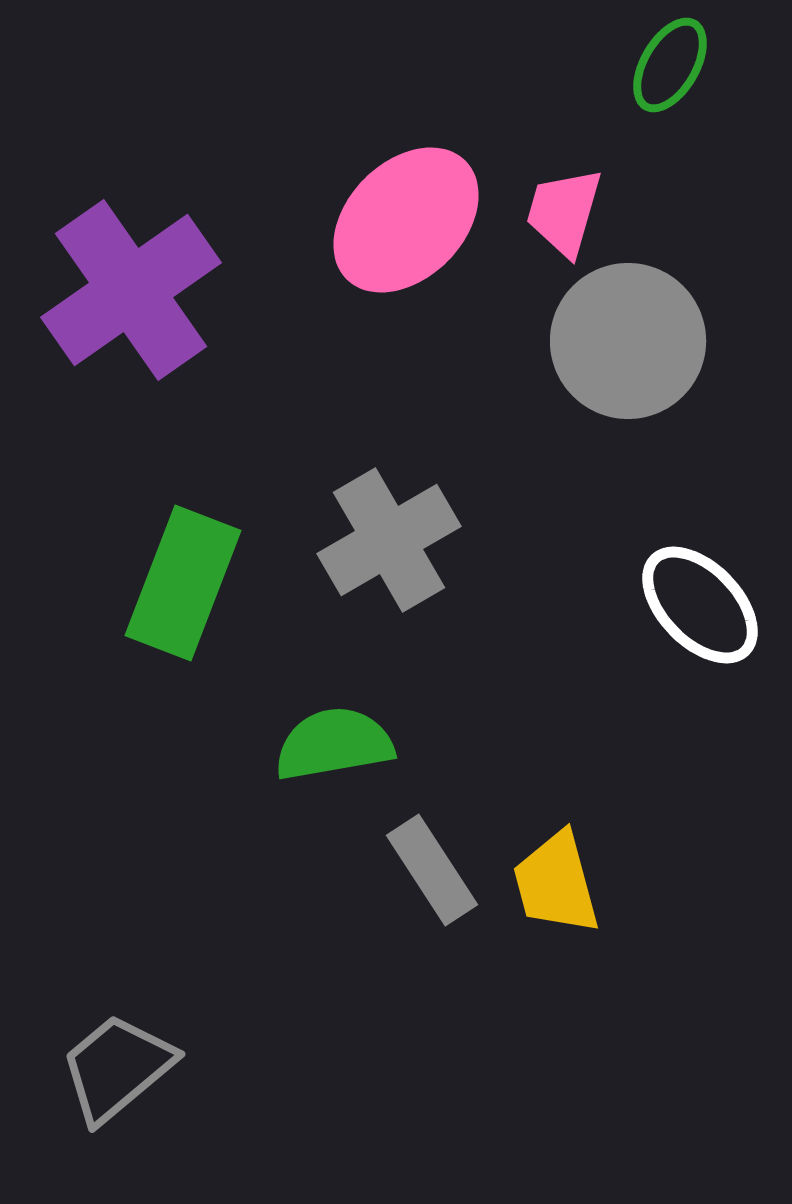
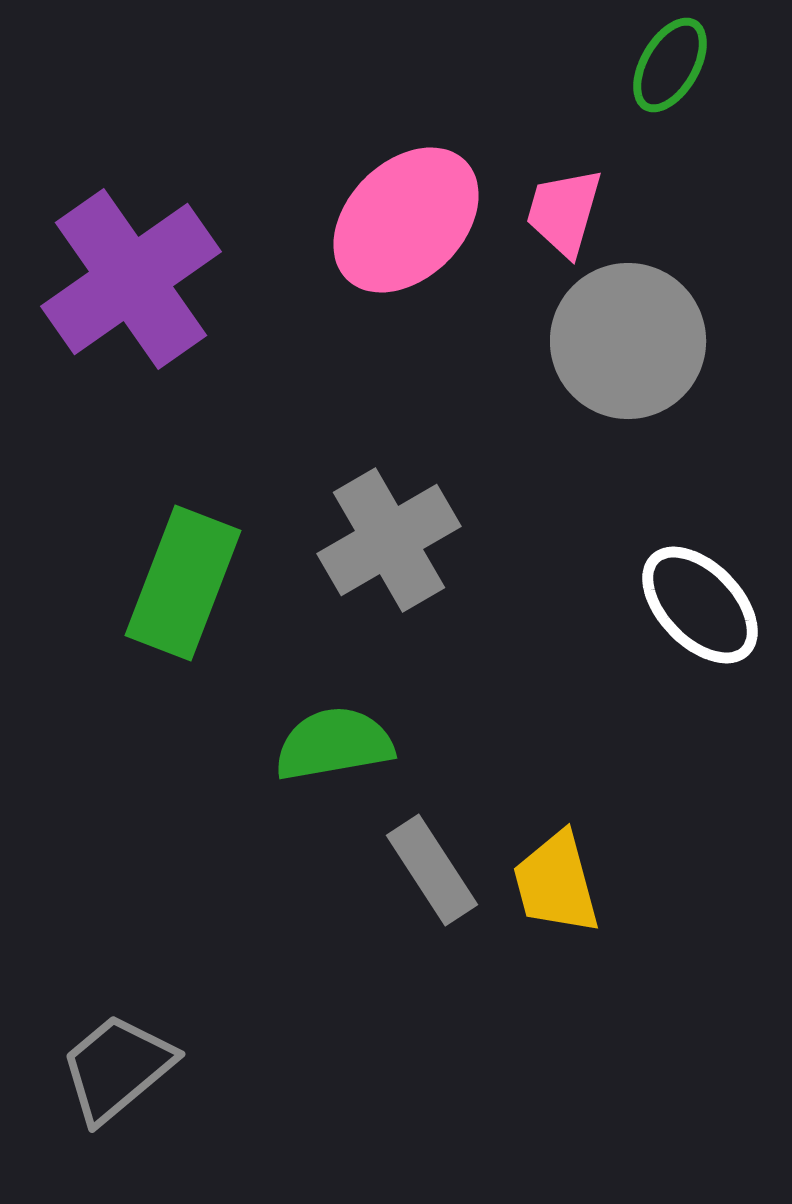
purple cross: moved 11 px up
